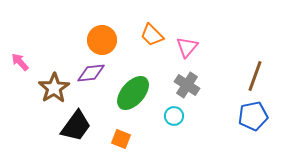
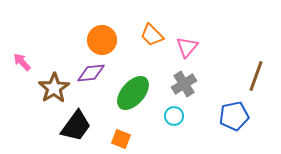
pink arrow: moved 2 px right
brown line: moved 1 px right
gray cross: moved 3 px left, 1 px up; rotated 25 degrees clockwise
blue pentagon: moved 19 px left
